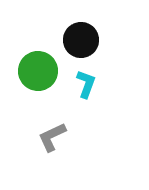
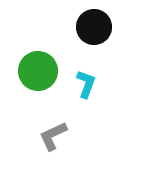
black circle: moved 13 px right, 13 px up
gray L-shape: moved 1 px right, 1 px up
